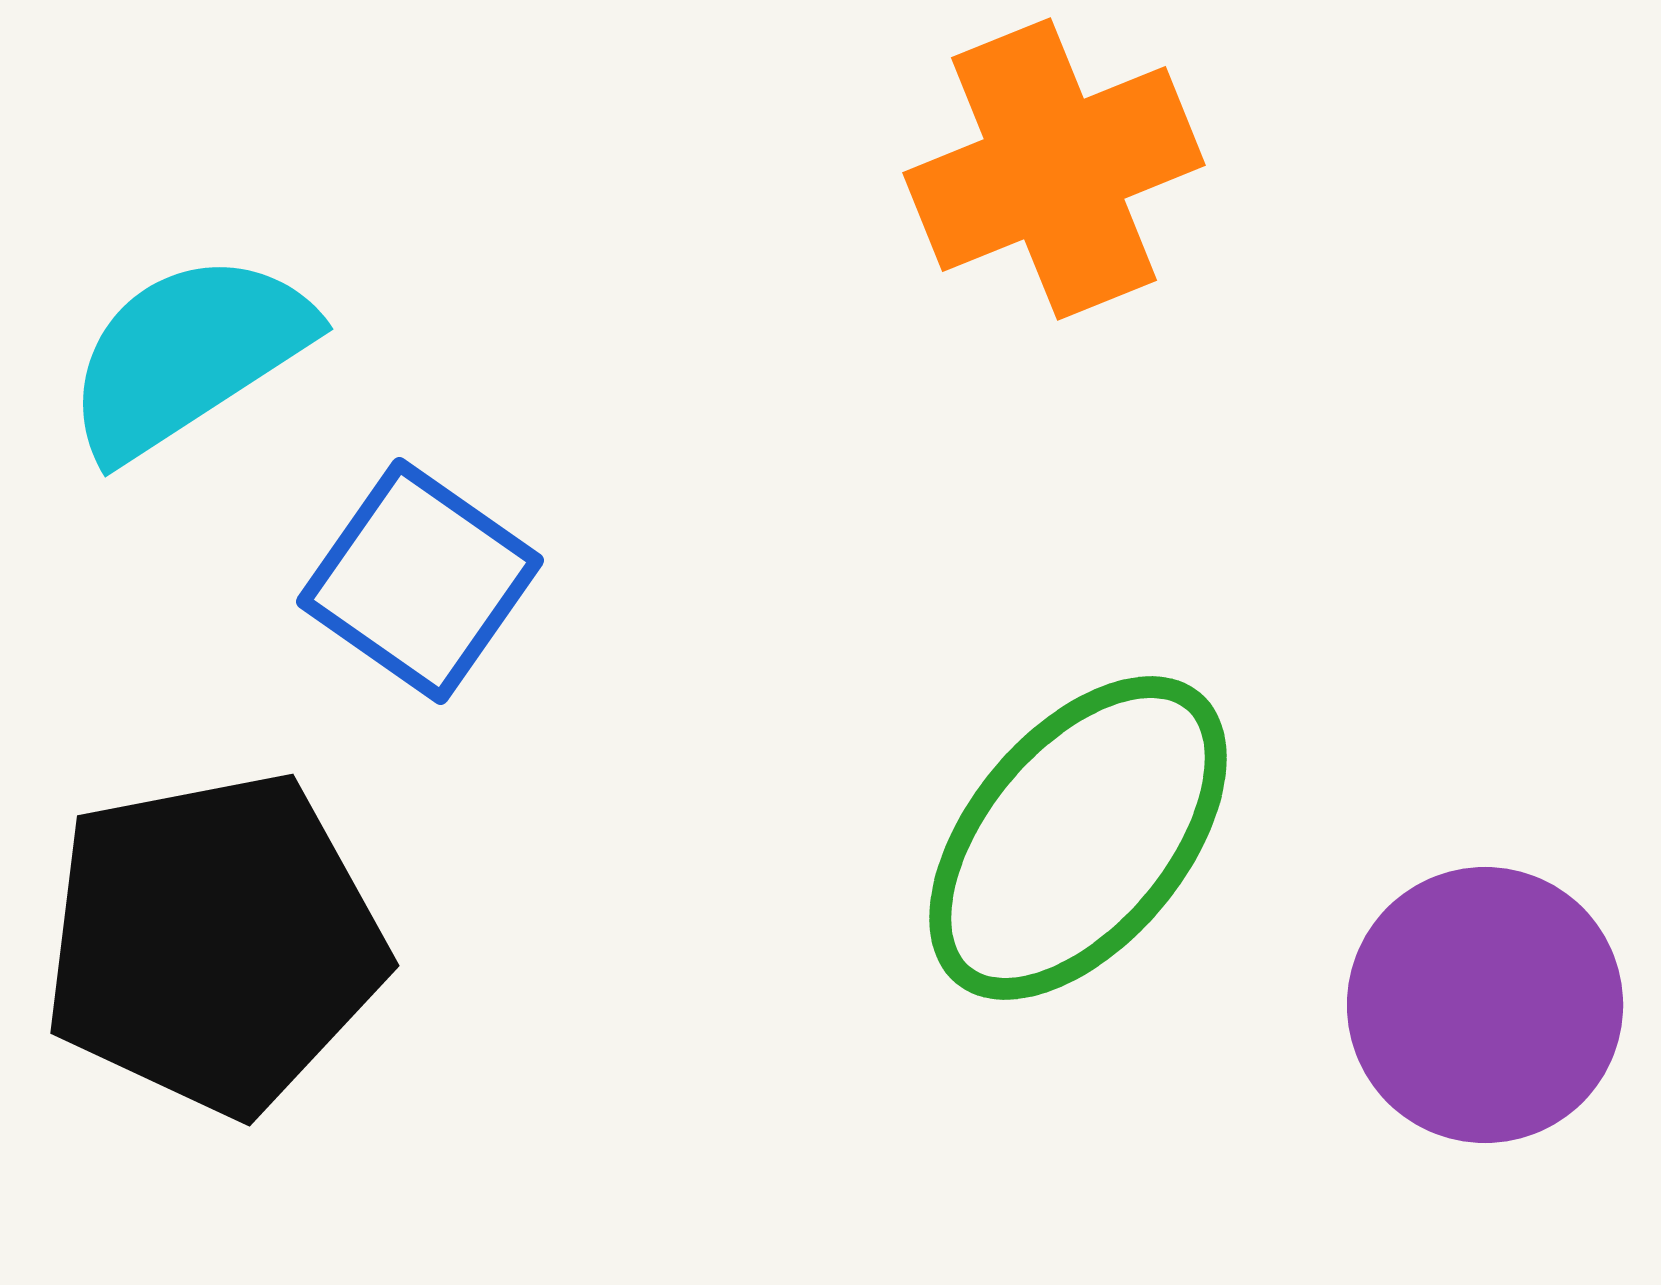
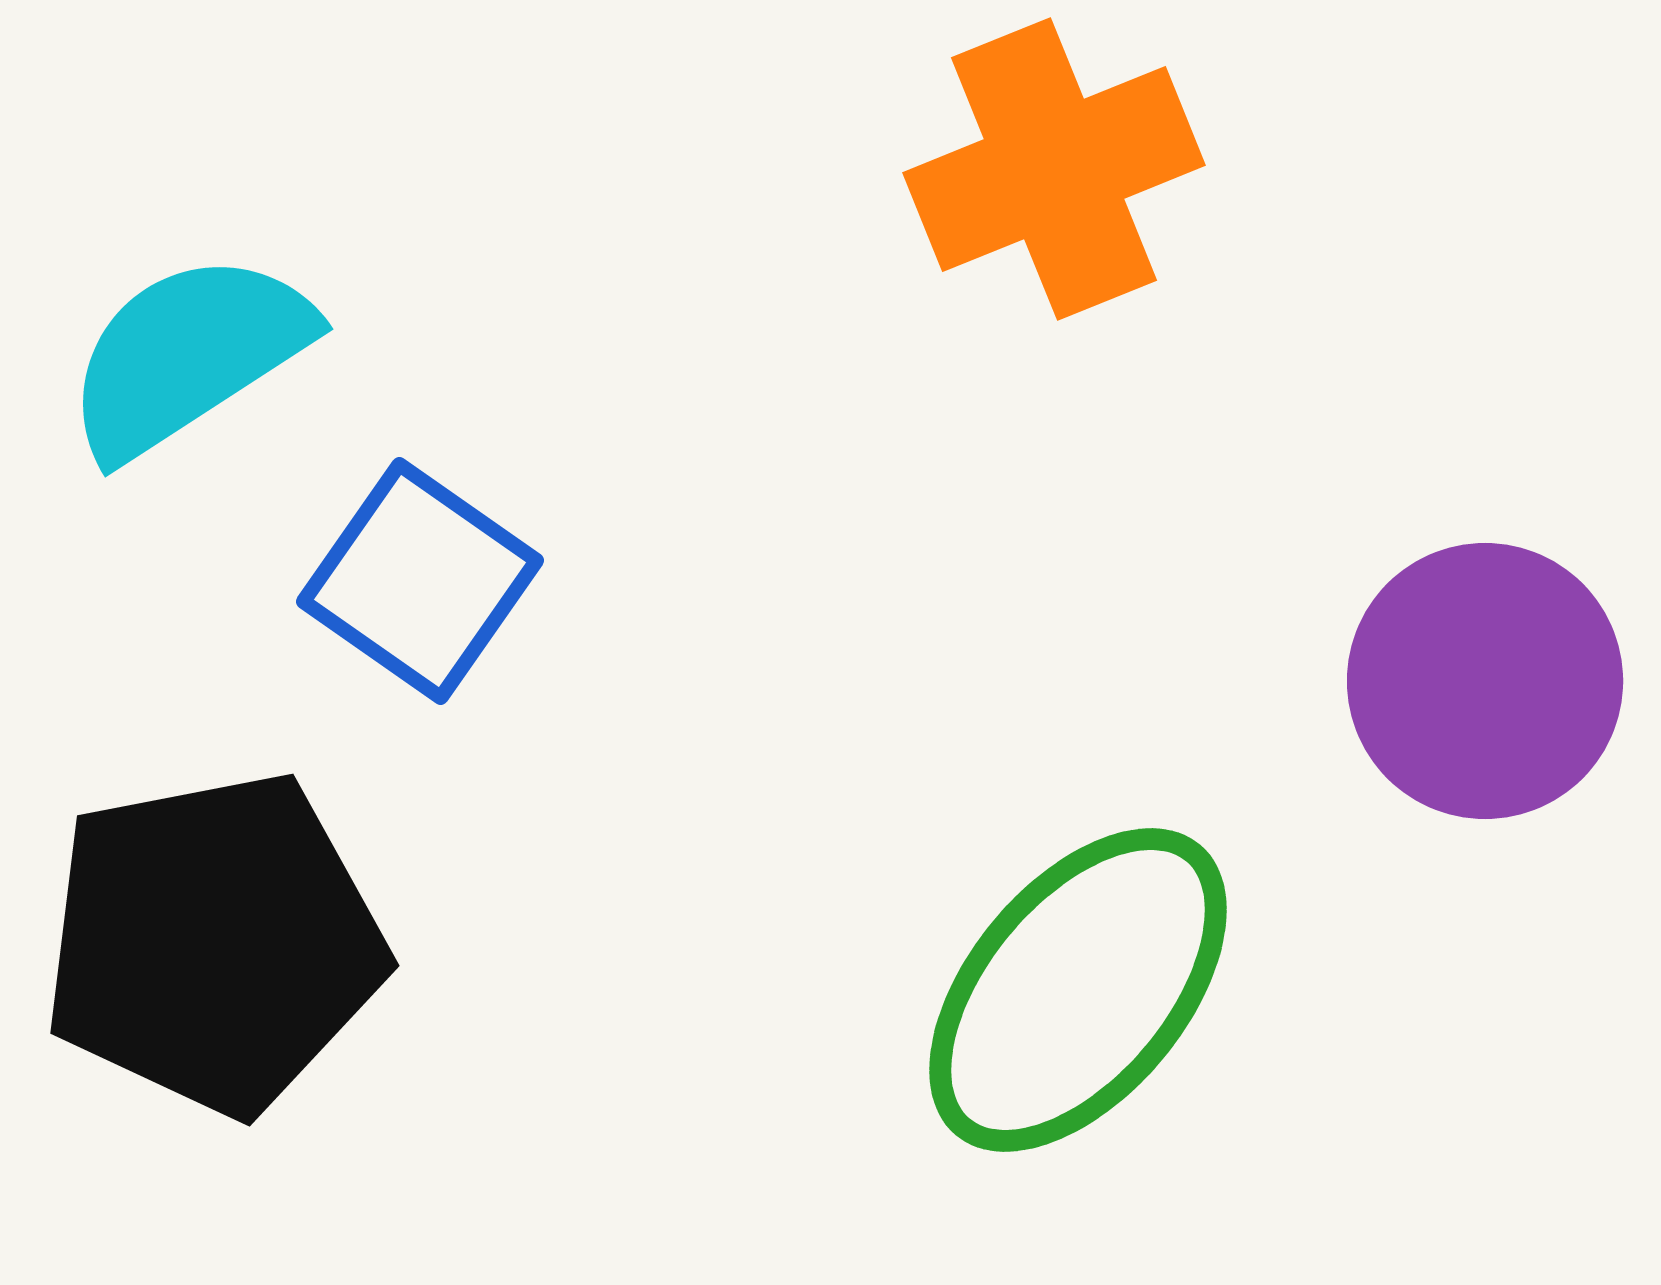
green ellipse: moved 152 px down
purple circle: moved 324 px up
